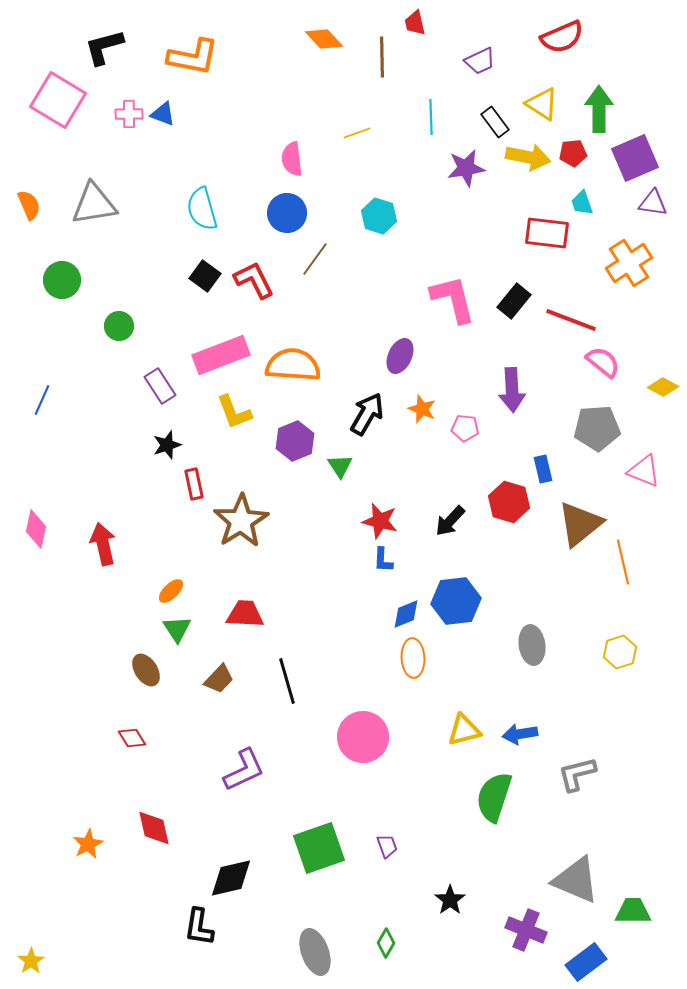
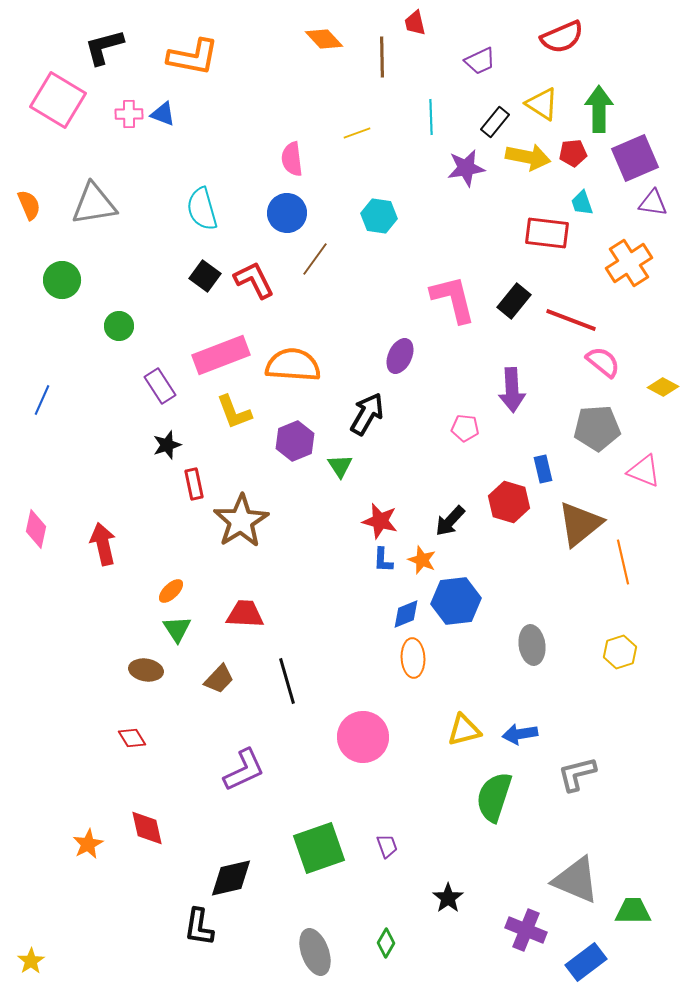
black rectangle at (495, 122): rotated 76 degrees clockwise
cyan hexagon at (379, 216): rotated 8 degrees counterclockwise
orange star at (422, 409): moved 151 px down
brown ellipse at (146, 670): rotated 48 degrees counterclockwise
red diamond at (154, 828): moved 7 px left
black star at (450, 900): moved 2 px left, 2 px up
